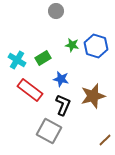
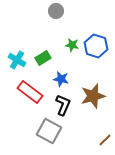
red rectangle: moved 2 px down
